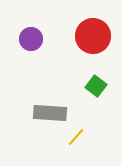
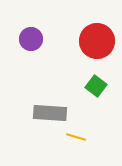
red circle: moved 4 px right, 5 px down
yellow line: rotated 66 degrees clockwise
